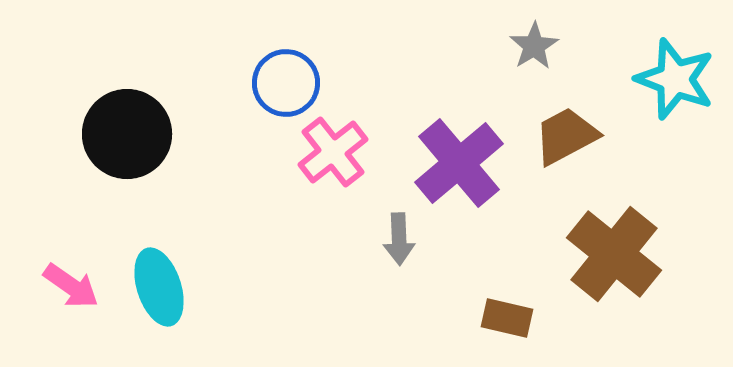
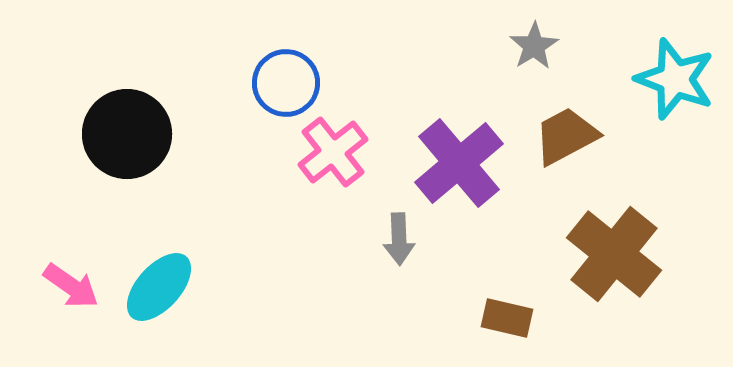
cyan ellipse: rotated 60 degrees clockwise
